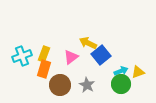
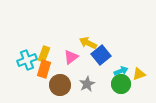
cyan cross: moved 5 px right, 4 px down
yellow triangle: moved 1 px right, 2 px down
gray star: moved 1 px up; rotated 14 degrees clockwise
